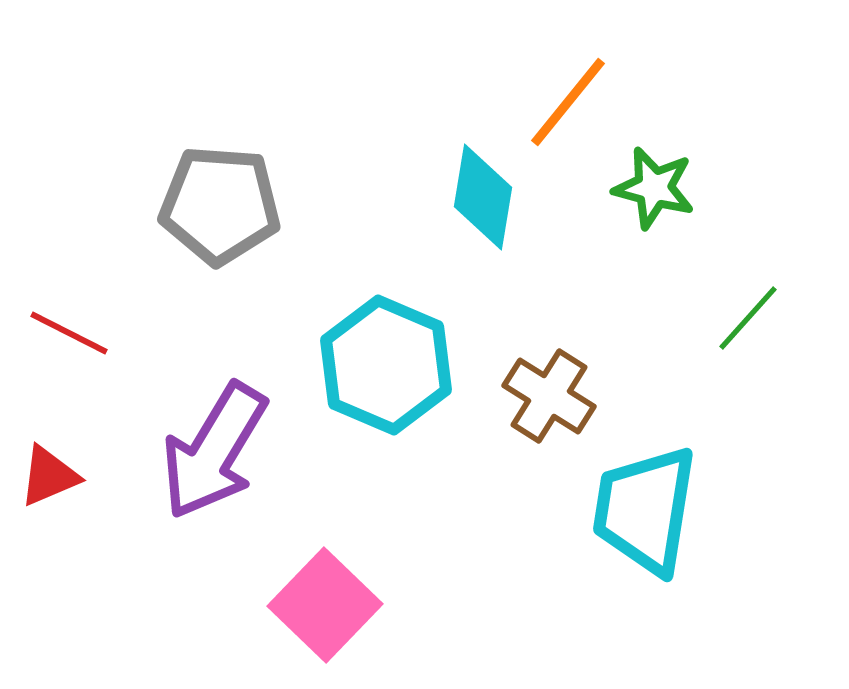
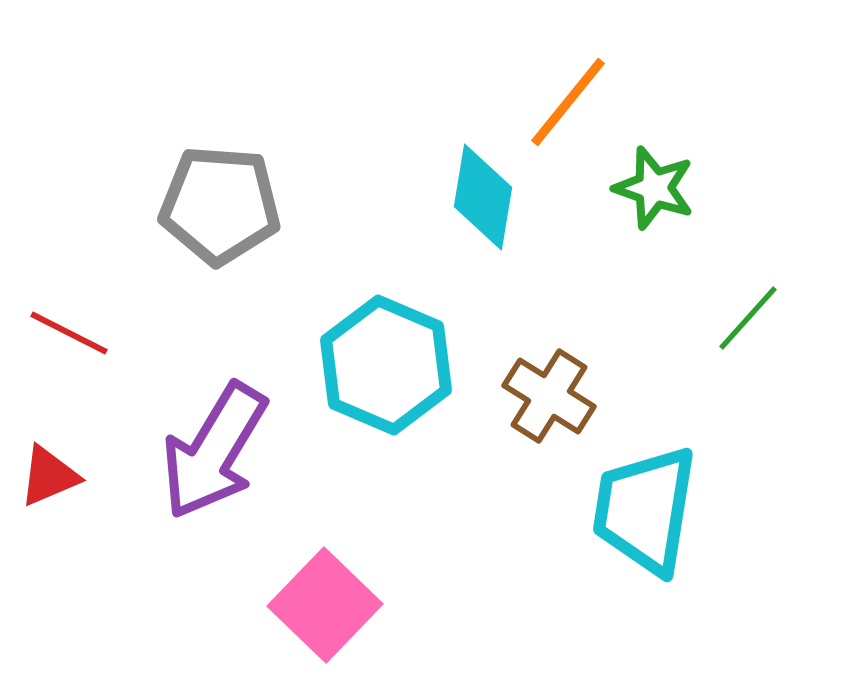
green star: rotated 4 degrees clockwise
